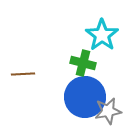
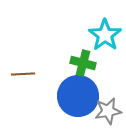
cyan star: moved 3 px right
blue circle: moved 7 px left, 1 px up
